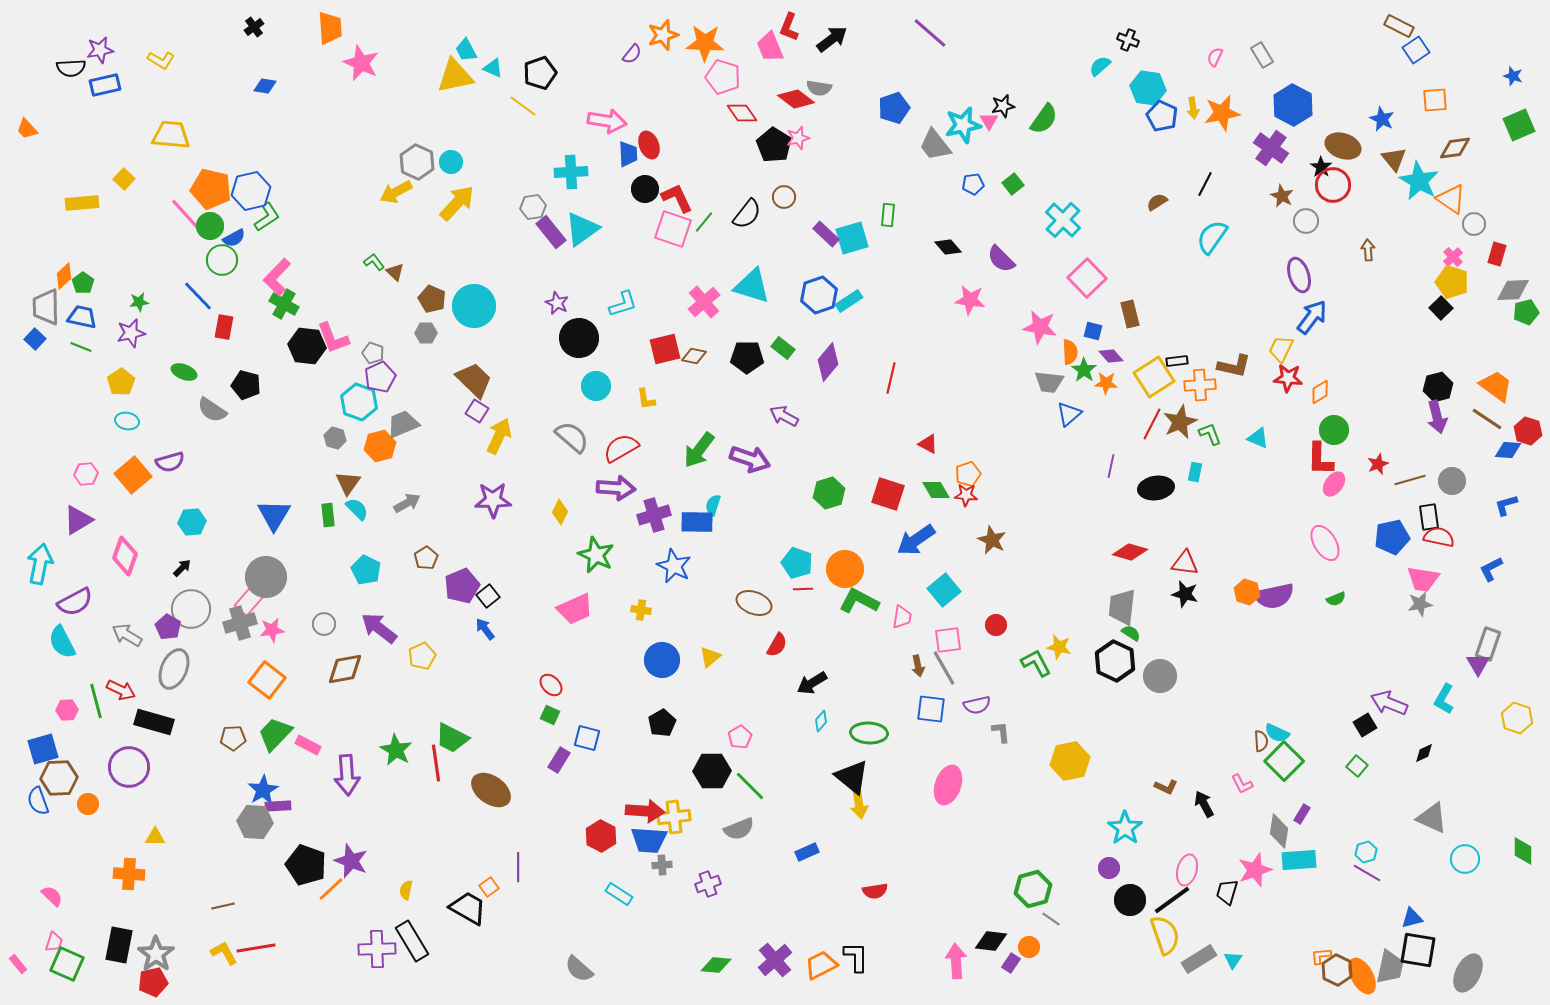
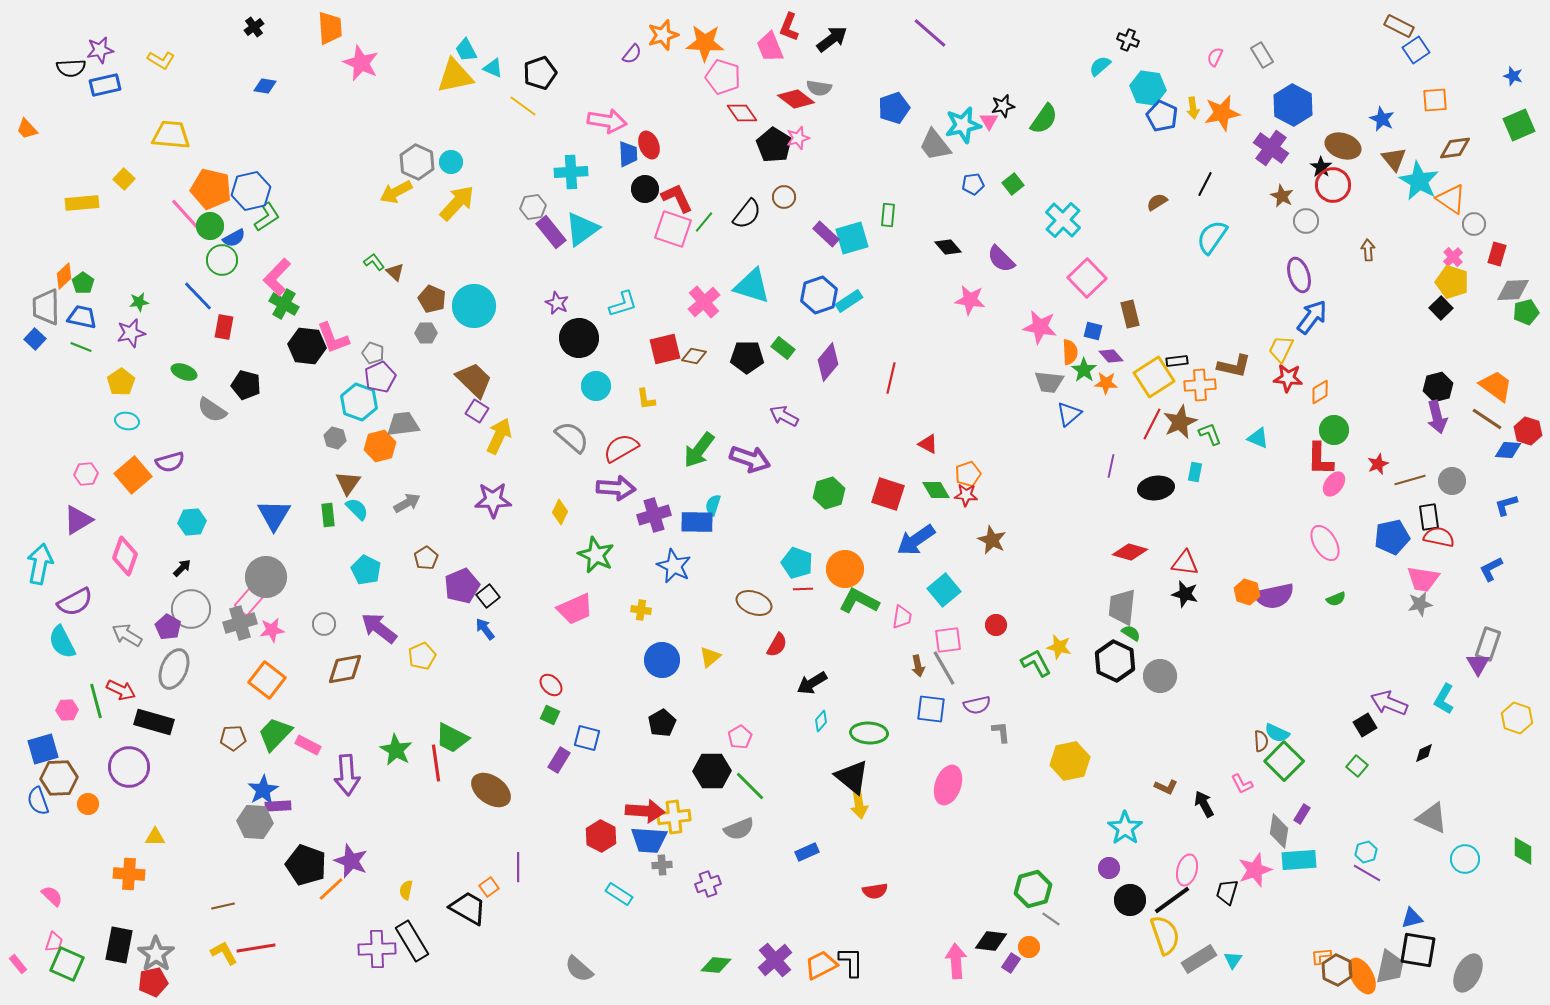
gray trapezoid at (403, 424): rotated 16 degrees clockwise
black L-shape at (856, 957): moved 5 px left, 5 px down
